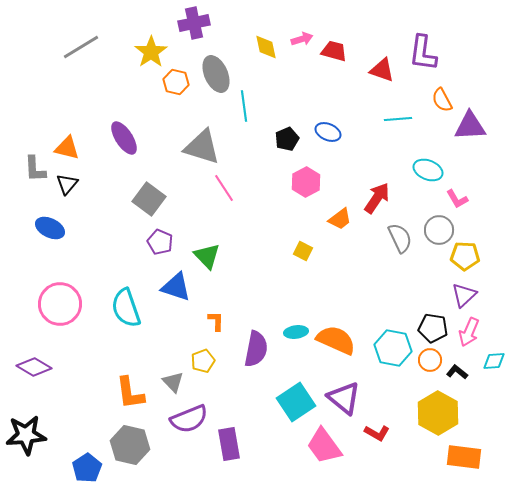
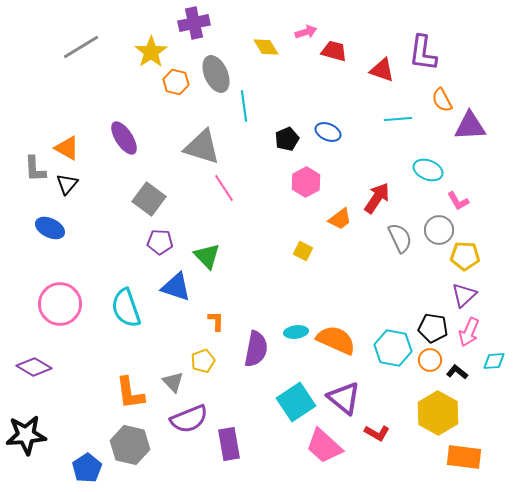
pink arrow at (302, 39): moved 4 px right, 7 px up
yellow diamond at (266, 47): rotated 20 degrees counterclockwise
orange triangle at (67, 148): rotated 16 degrees clockwise
pink L-shape at (457, 199): moved 1 px right, 2 px down
purple pentagon at (160, 242): rotated 20 degrees counterclockwise
pink trapezoid at (324, 446): rotated 12 degrees counterclockwise
